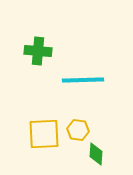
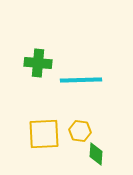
green cross: moved 12 px down
cyan line: moved 2 px left
yellow hexagon: moved 2 px right, 1 px down
